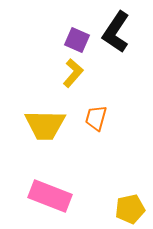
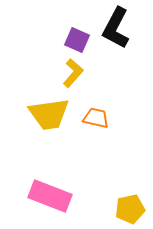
black L-shape: moved 4 px up; rotated 6 degrees counterclockwise
orange trapezoid: rotated 88 degrees clockwise
yellow trapezoid: moved 4 px right, 11 px up; rotated 9 degrees counterclockwise
